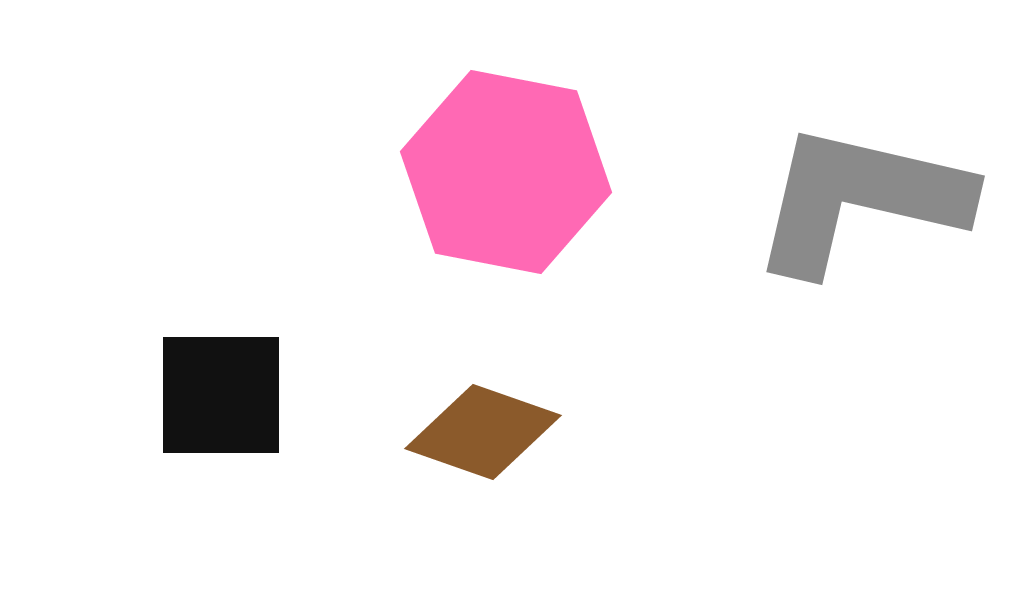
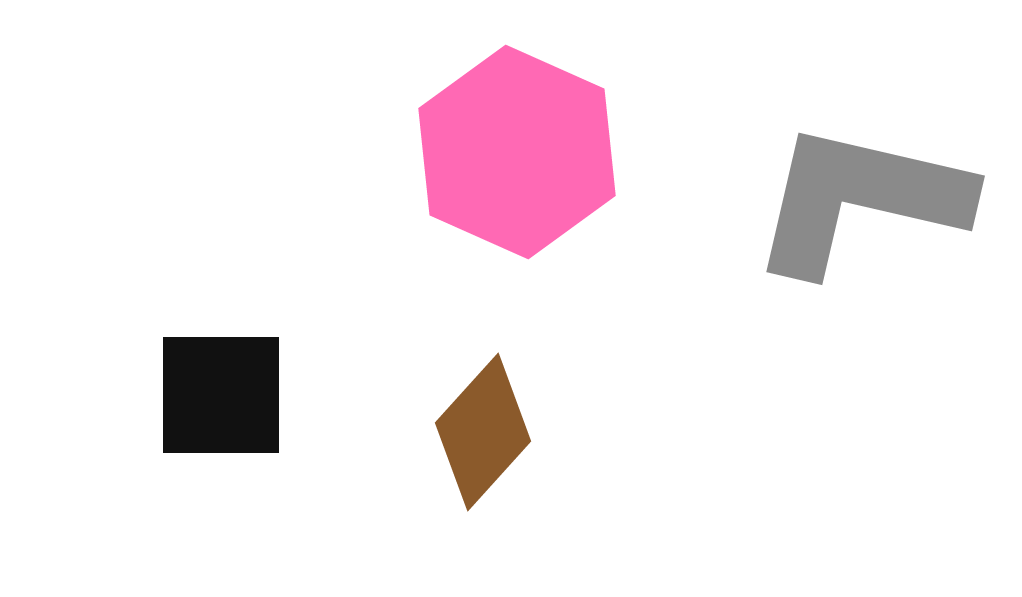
pink hexagon: moved 11 px right, 20 px up; rotated 13 degrees clockwise
brown diamond: rotated 67 degrees counterclockwise
